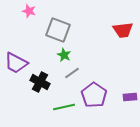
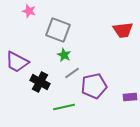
purple trapezoid: moved 1 px right, 1 px up
purple pentagon: moved 9 px up; rotated 25 degrees clockwise
